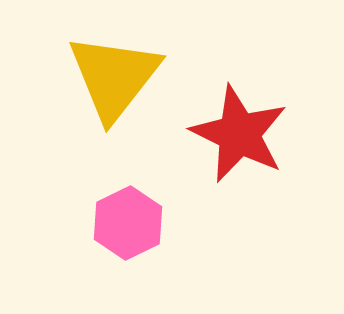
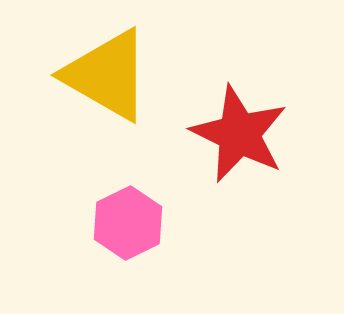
yellow triangle: moved 7 px left, 2 px up; rotated 38 degrees counterclockwise
